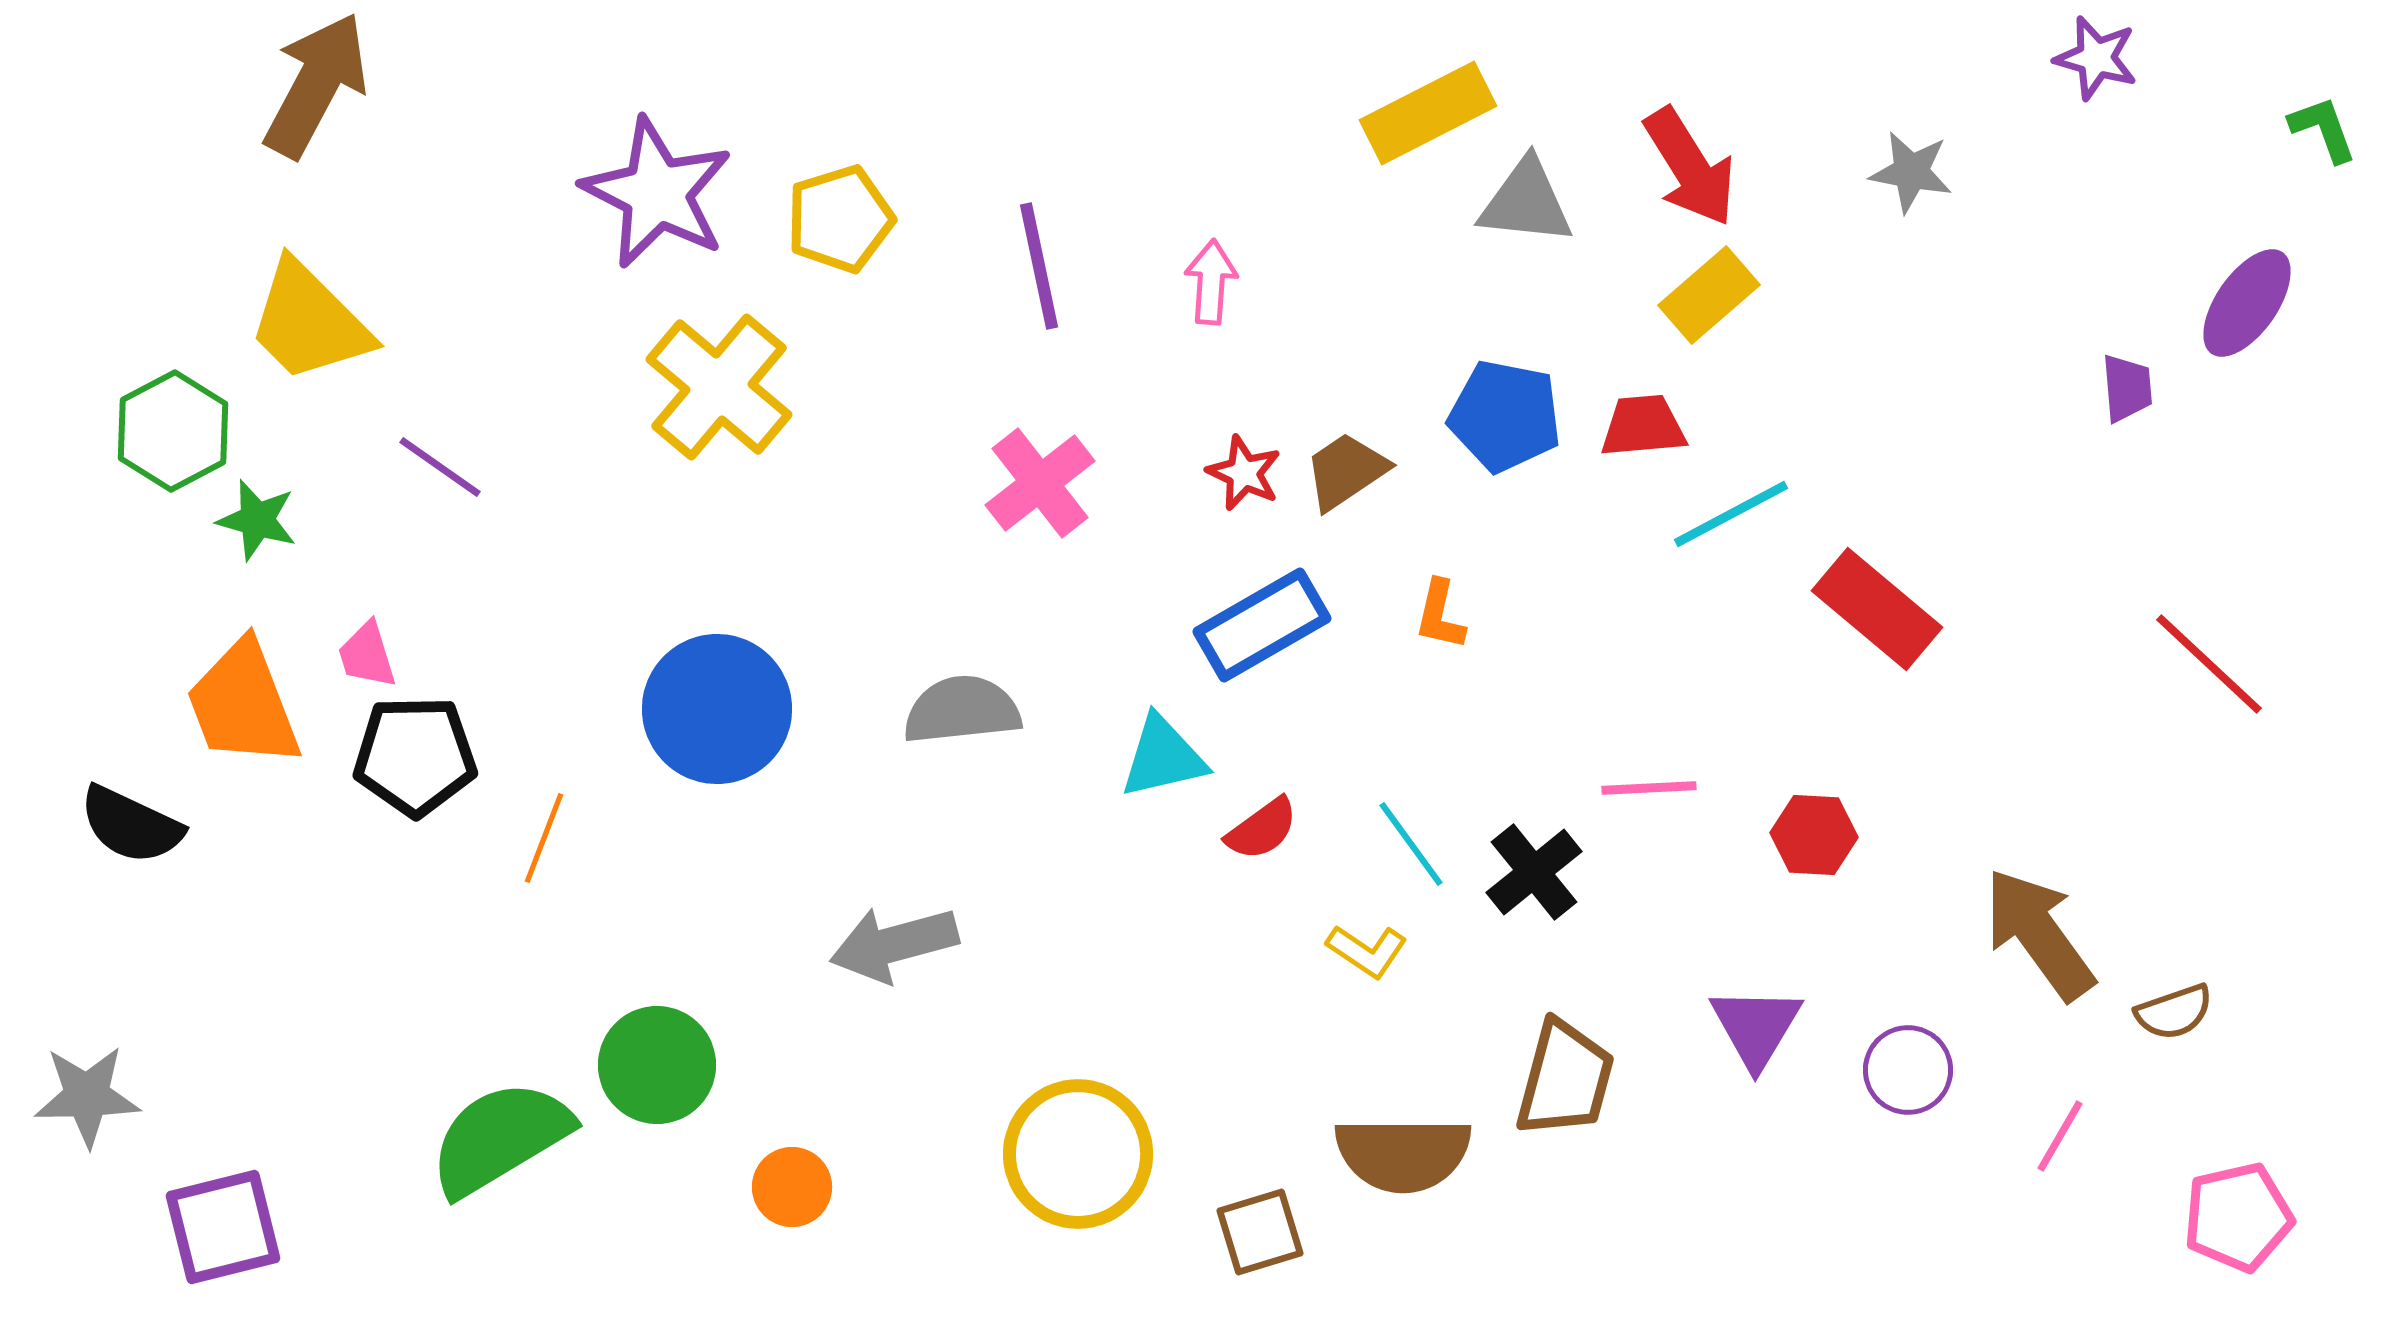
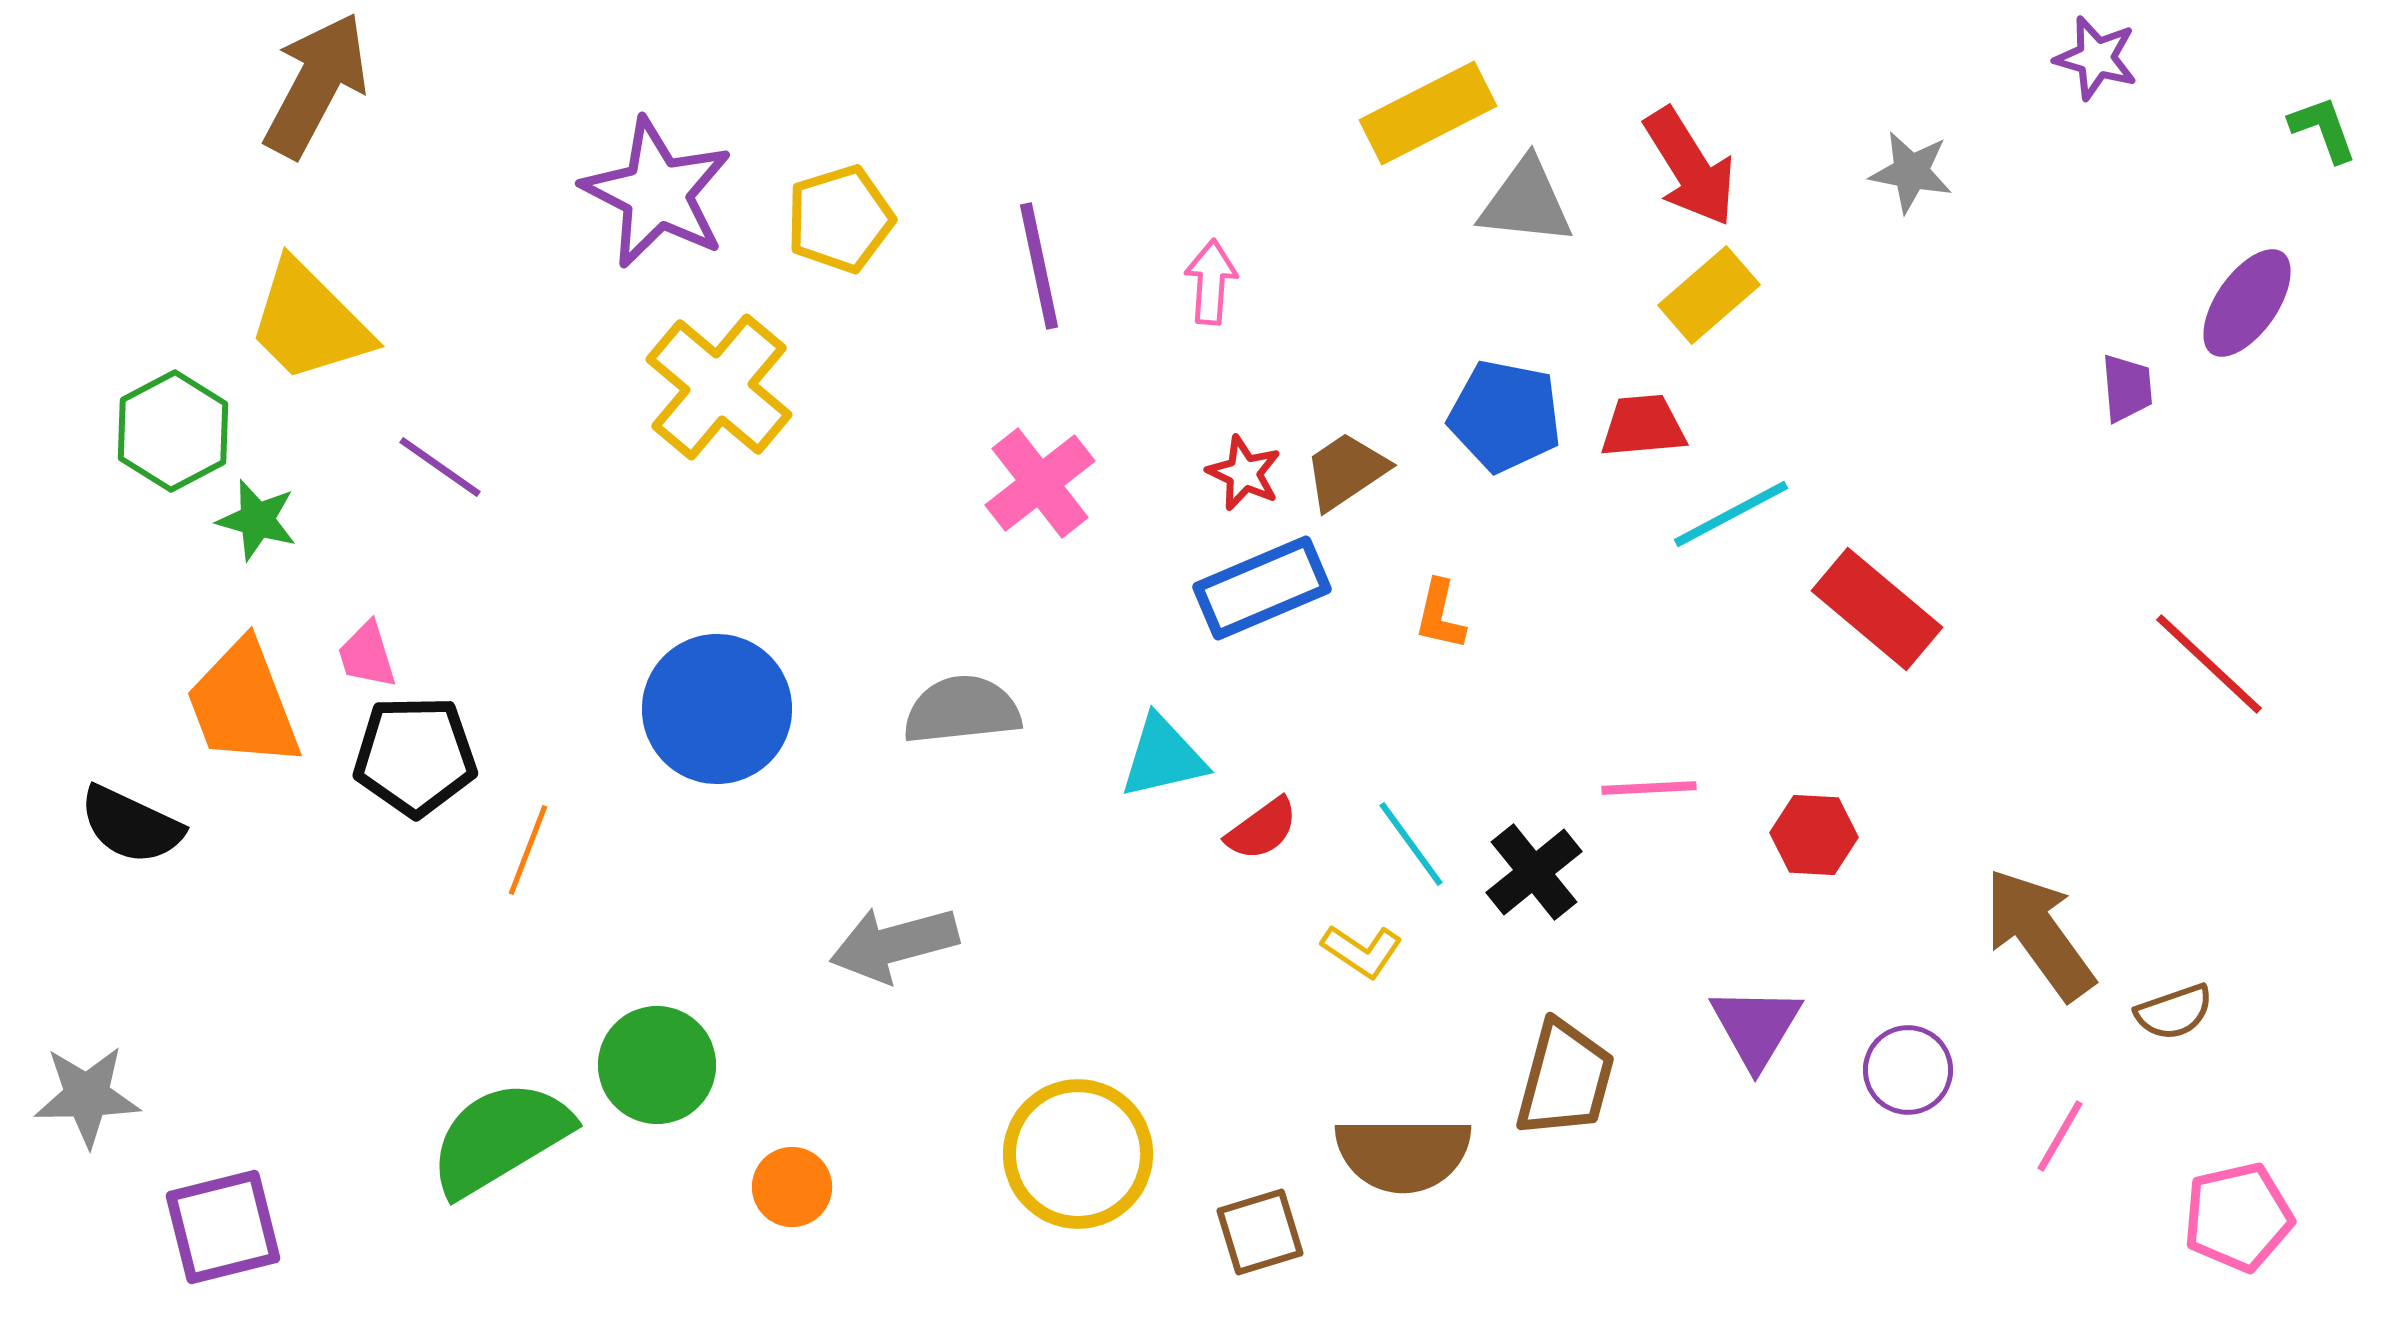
blue rectangle at (1262, 625): moved 37 px up; rotated 7 degrees clockwise
orange line at (544, 838): moved 16 px left, 12 px down
yellow L-shape at (1367, 951): moved 5 px left
